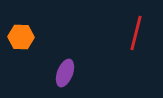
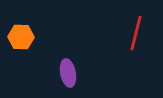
purple ellipse: moved 3 px right; rotated 32 degrees counterclockwise
